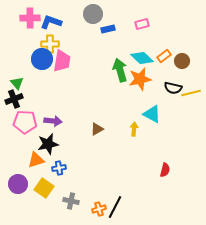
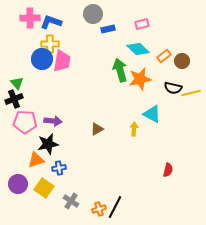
cyan diamond: moved 4 px left, 9 px up
red semicircle: moved 3 px right
gray cross: rotated 21 degrees clockwise
